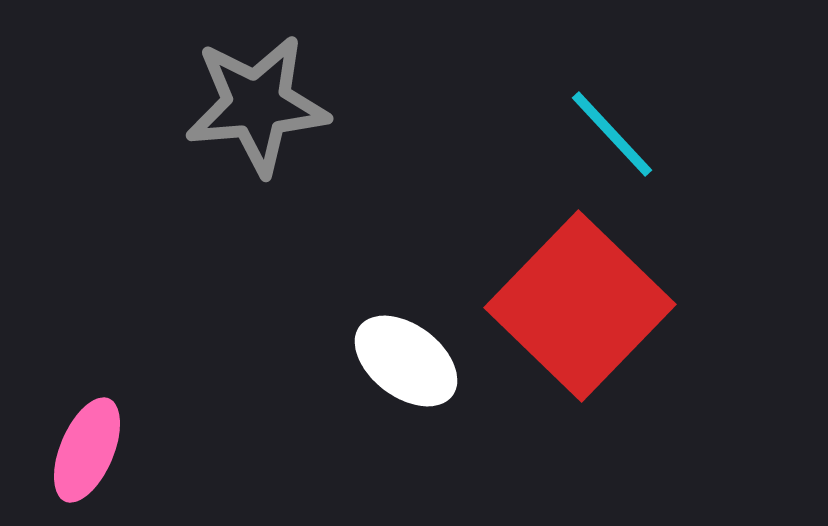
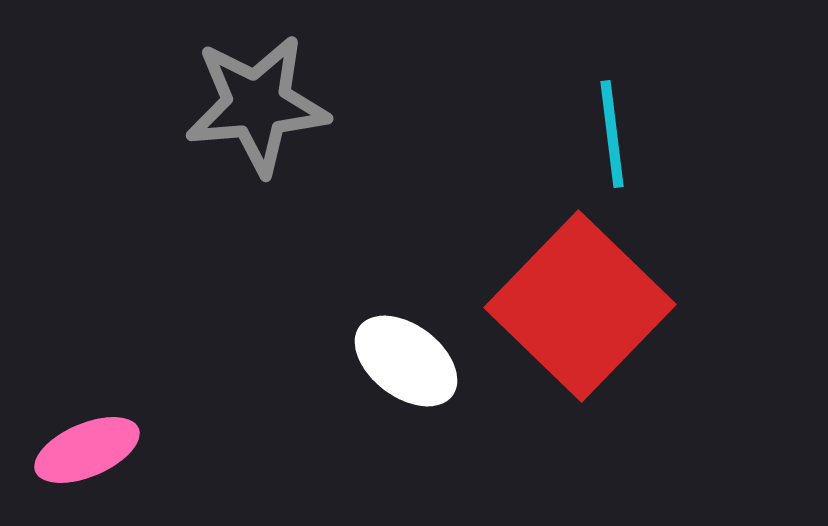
cyan line: rotated 36 degrees clockwise
pink ellipse: rotated 44 degrees clockwise
